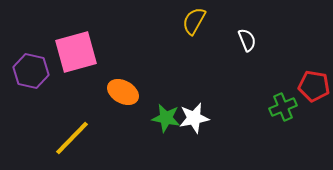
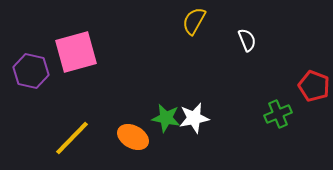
red pentagon: rotated 12 degrees clockwise
orange ellipse: moved 10 px right, 45 px down
green cross: moved 5 px left, 7 px down
